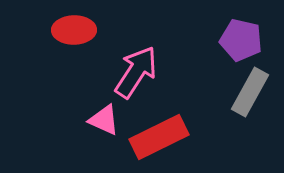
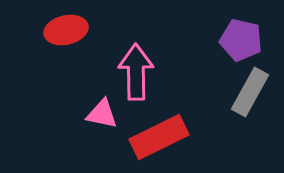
red ellipse: moved 8 px left; rotated 12 degrees counterclockwise
pink arrow: rotated 34 degrees counterclockwise
pink triangle: moved 2 px left, 6 px up; rotated 12 degrees counterclockwise
